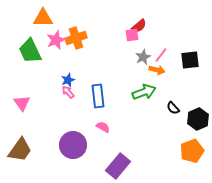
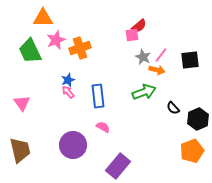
orange cross: moved 4 px right, 10 px down
gray star: rotated 21 degrees counterclockwise
brown trapezoid: rotated 48 degrees counterclockwise
